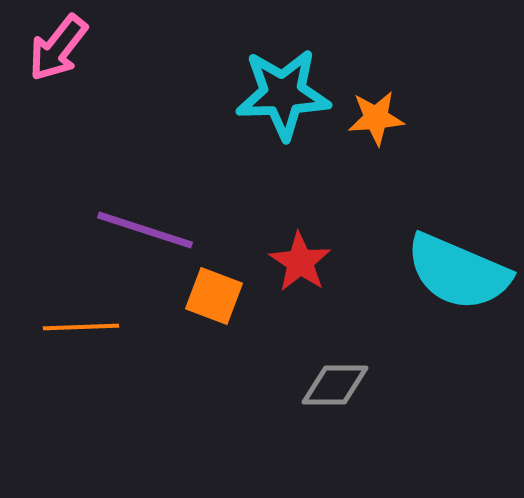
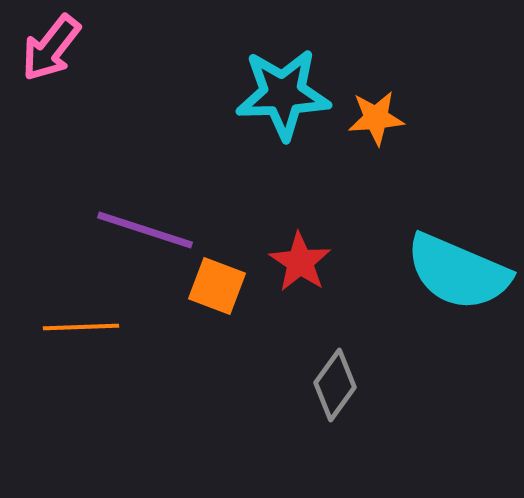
pink arrow: moved 7 px left
orange square: moved 3 px right, 10 px up
gray diamond: rotated 54 degrees counterclockwise
